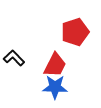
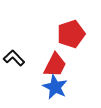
red pentagon: moved 4 px left, 2 px down
blue star: rotated 25 degrees clockwise
